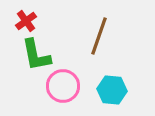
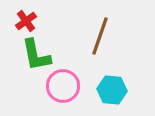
brown line: moved 1 px right
